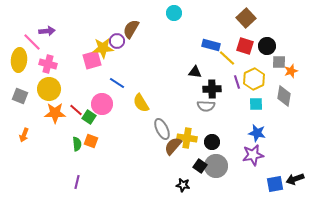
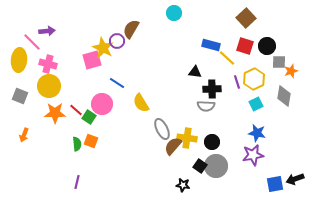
yellow star at (103, 48): rotated 30 degrees clockwise
yellow circle at (49, 89): moved 3 px up
cyan square at (256, 104): rotated 24 degrees counterclockwise
